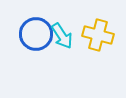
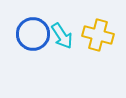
blue circle: moved 3 px left
